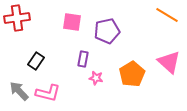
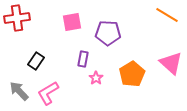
pink square: rotated 18 degrees counterclockwise
purple pentagon: moved 1 px right, 2 px down; rotated 15 degrees clockwise
pink triangle: moved 2 px right, 1 px down
pink star: rotated 24 degrees clockwise
pink L-shape: rotated 135 degrees clockwise
